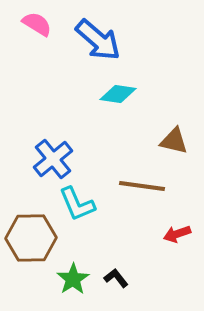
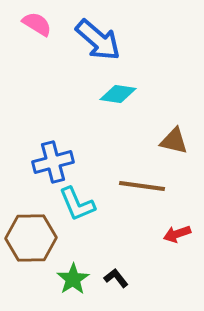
blue cross: moved 3 px down; rotated 24 degrees clockwise
